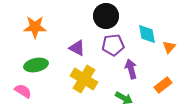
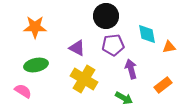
orange triangle: rotated 40 degrees clockwise
